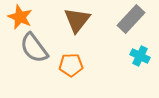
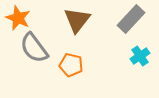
orange star: moved 2 px left, 1 px down
cyan cross: rotated 30 degrees clockwise
orange pentagon: rotated 15 degrees clockwise
